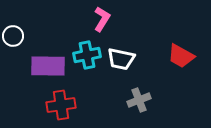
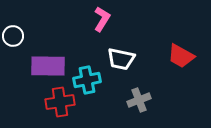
cyan cross: moved 25 px down
red cross: moved 1 px left, 3 px up
